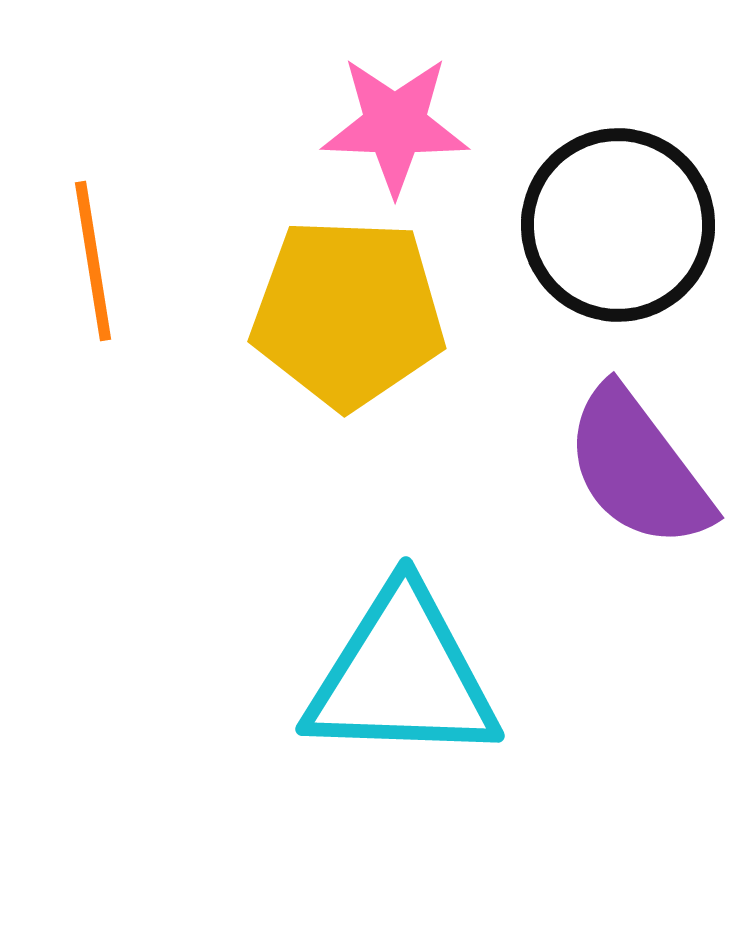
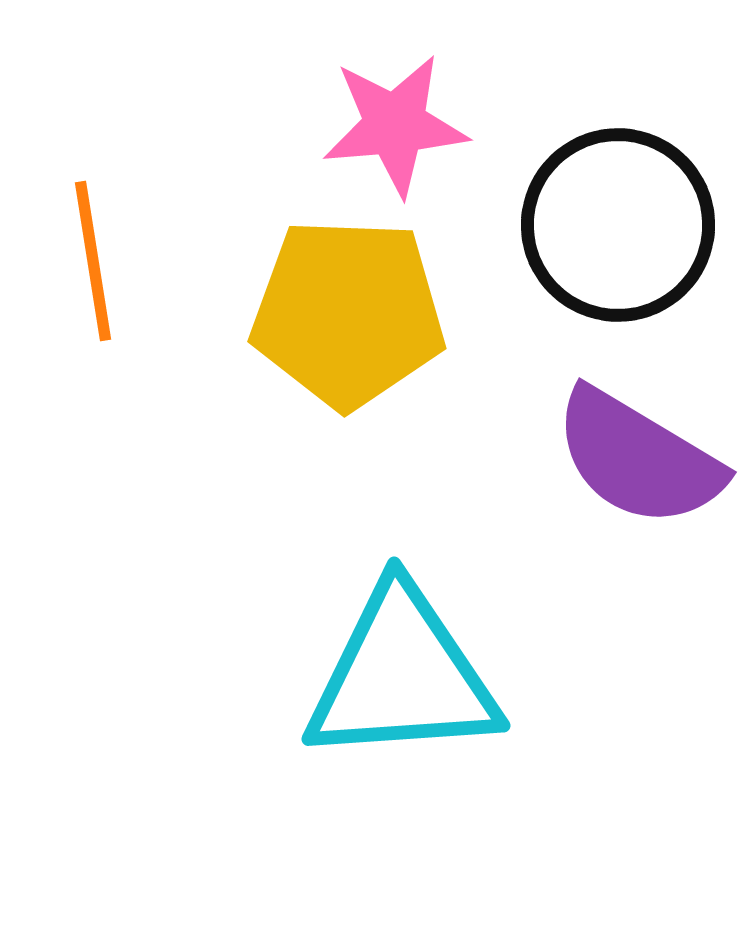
pink star: rotated 7 degrees counterclockwise
purple semicircle: moved 10 px up; rotated 22 degrees counterclockwise
cyan triangle: rotated 6 degrees counterclockwise
